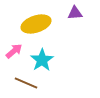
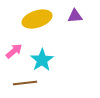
purple triangle: moved 3 px down
yellow ellipse: moved 1 px right, 5 px up
brown line: moved 1 px left; rotated 30 degrees counterclockwise
